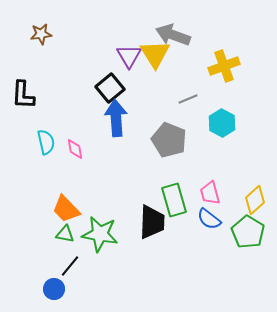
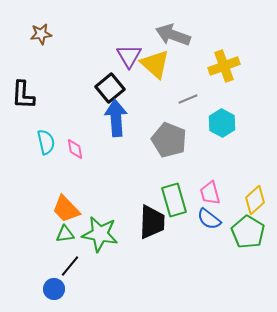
yellow triangle: moved 10 px down; rotated 16 degrees counterclockwise
green triangle: rotated 18 degrees counterclockwise
